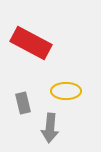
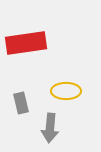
red rectangle: moved 5 px left; rotated 36 degrees counterclockwise
gray rectangle: moved 2 px left
